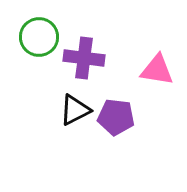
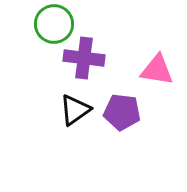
green circle: moved 15 px right, 13 px up
black triangle: rotated 8 degrees counterclockwise
purple pentagon: moved 6 px right, 5 px up
